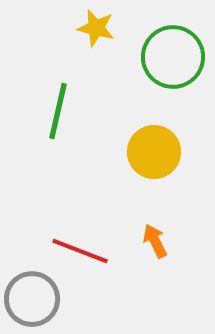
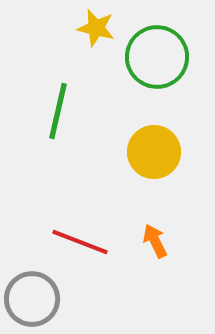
green circle: moved 16 px left
red line: moved 9 px up
